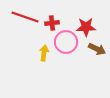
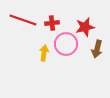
red line: moved 2 px left, 3 px down
red star: moved 1 px left; rotated 12 degrees counterclockwise
pink circle: moved 2 px down
brown arrow: rotated 78 degrees clockwise
